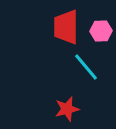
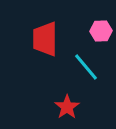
red trapezoid: moved 21 px left, 12 px down
red star: moved 2 px up; rotated 20 degrees counterclockwise
